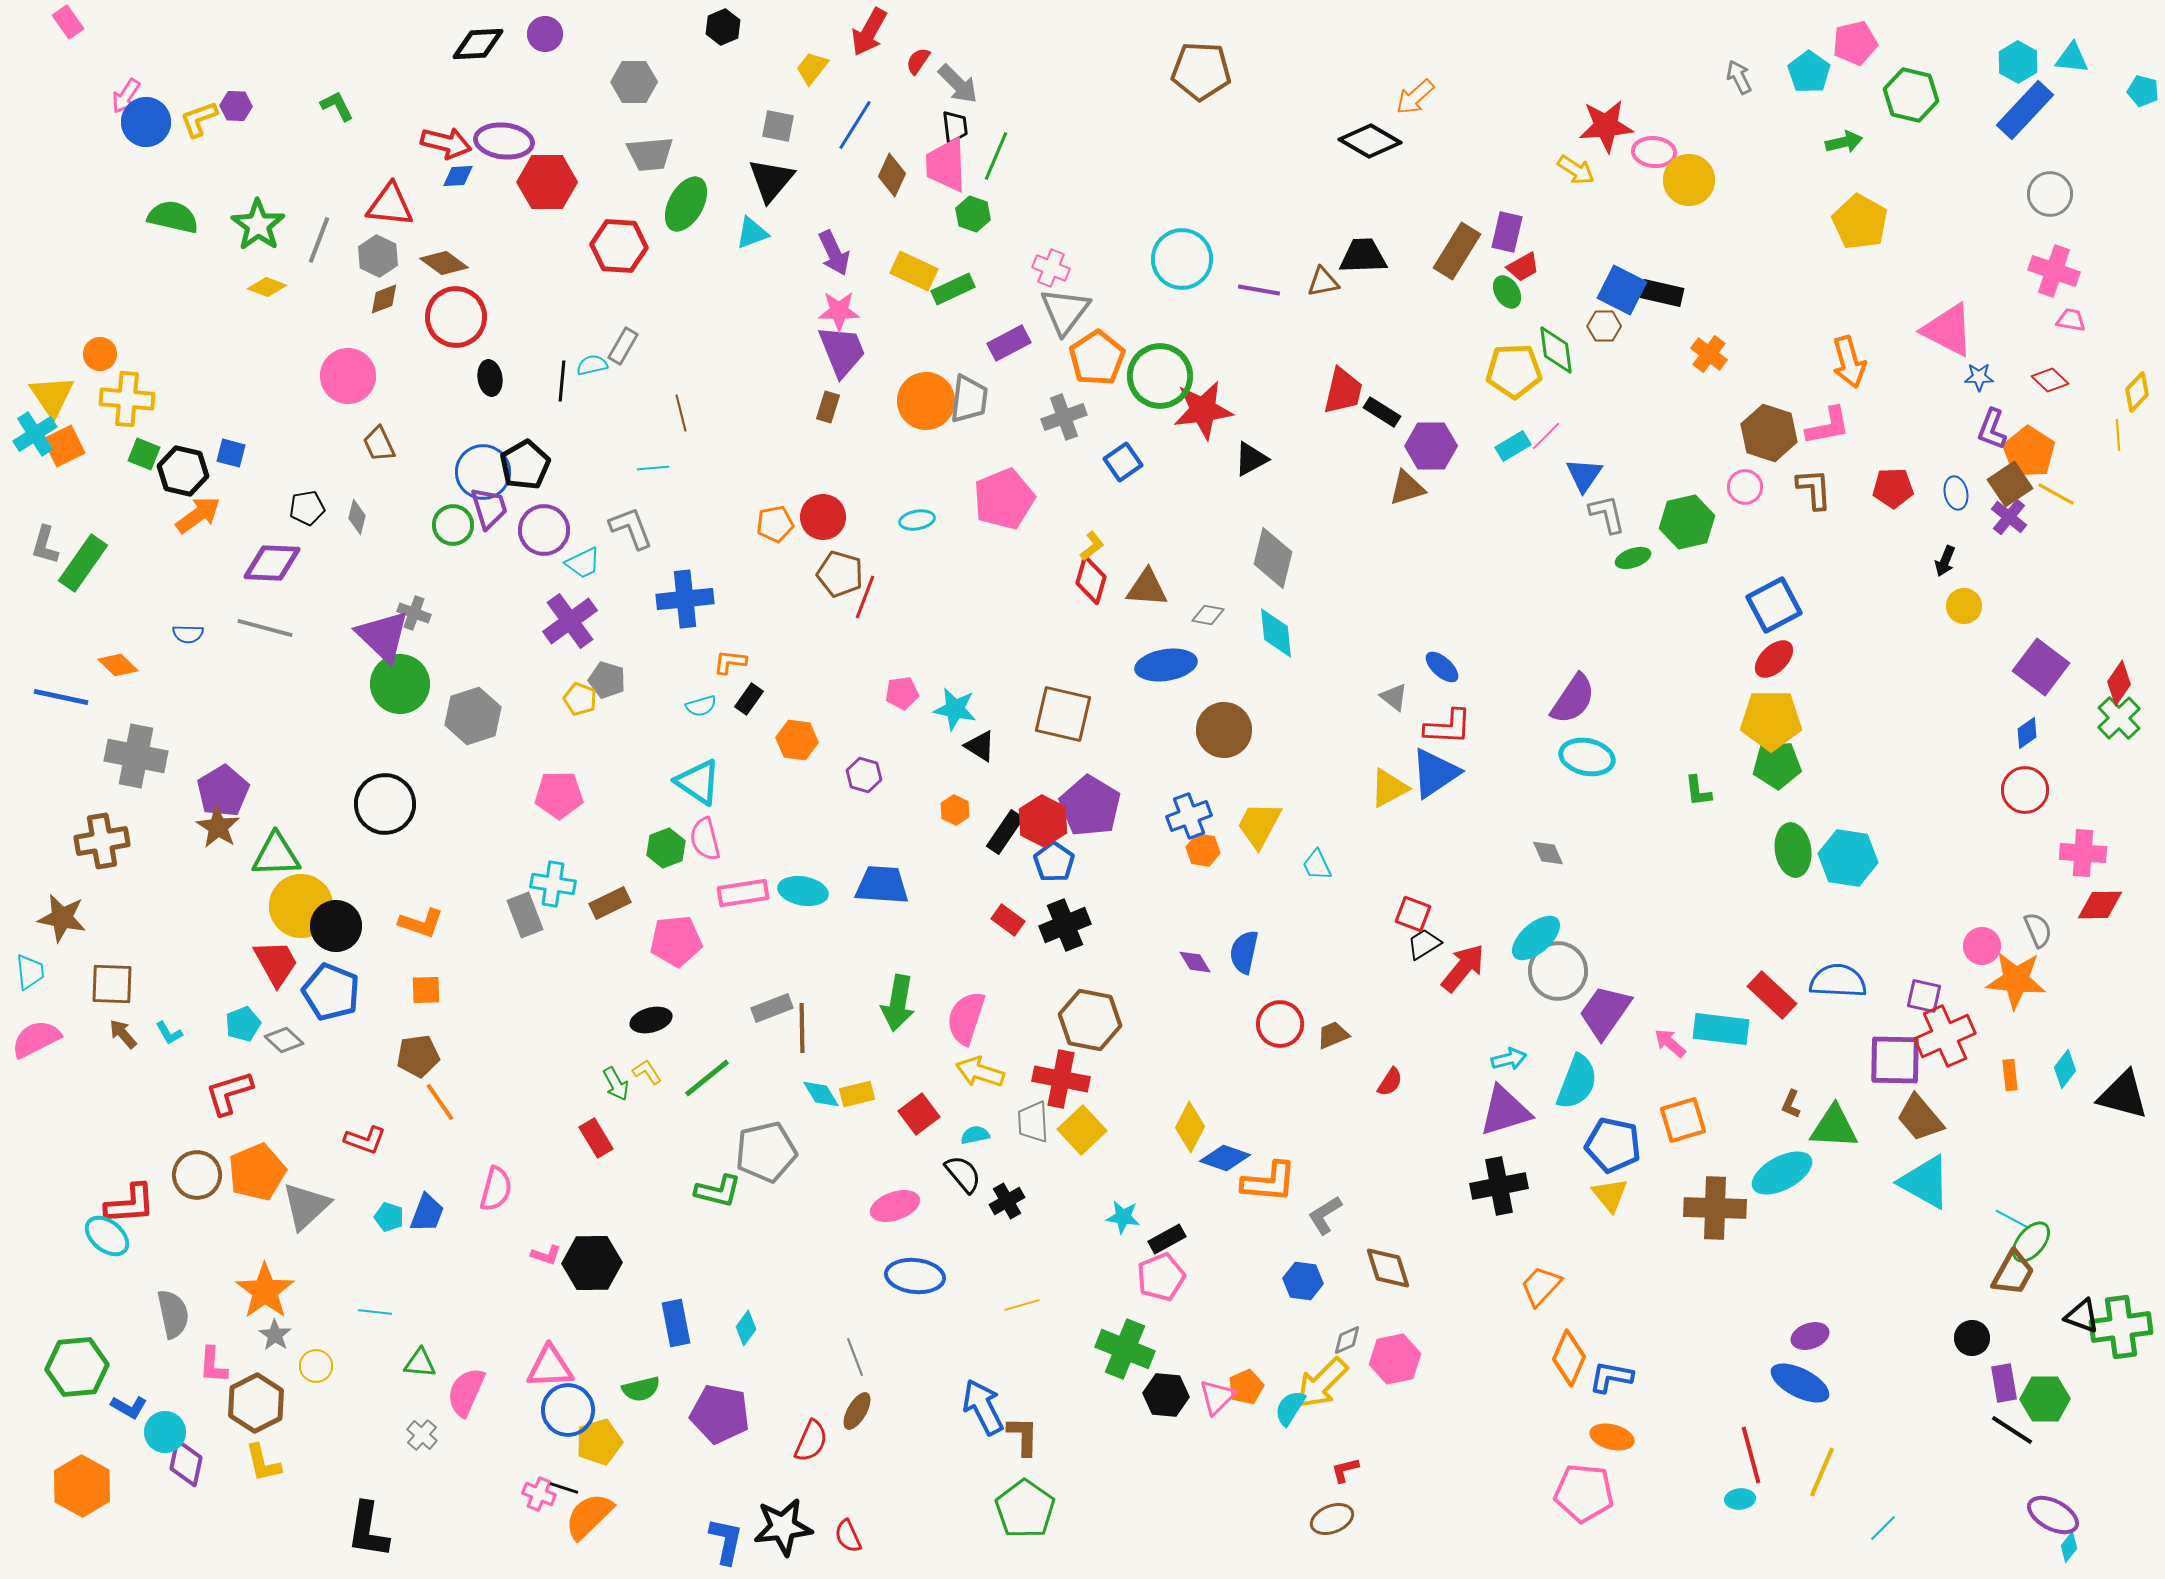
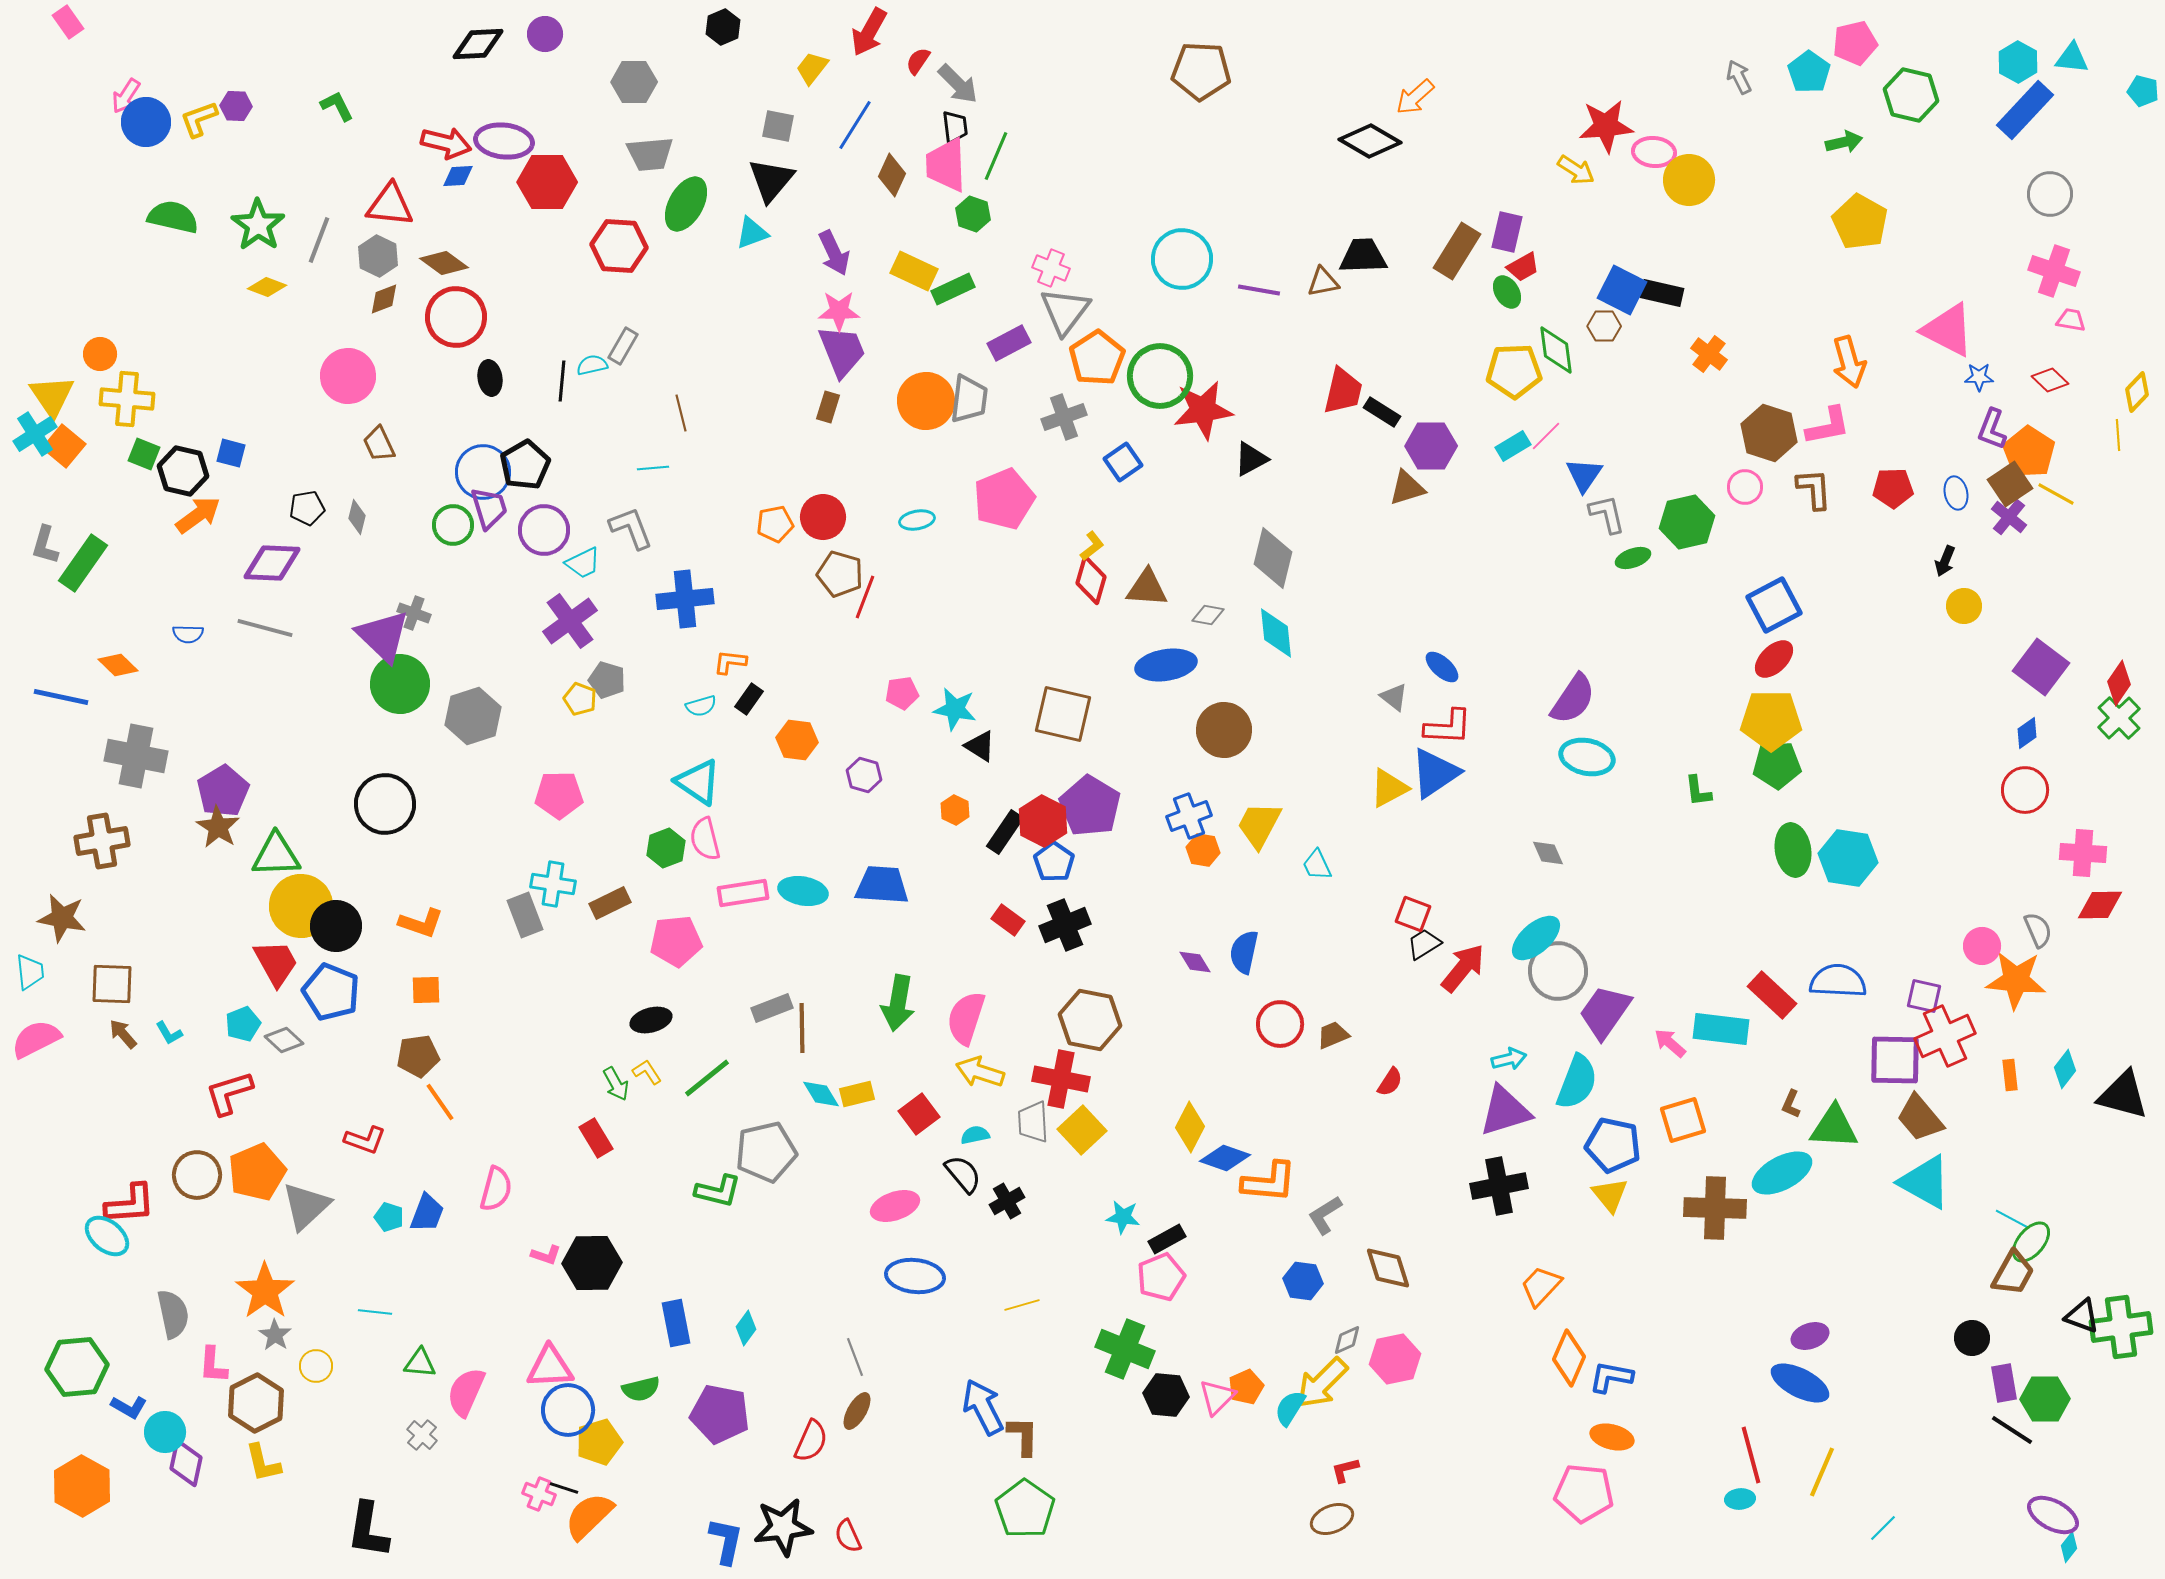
orange square at (64, 446): rotated 24 degrees counterclockwise
